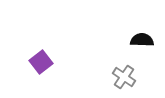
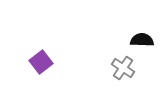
gray cross: moved 1 px left, 9 px up
